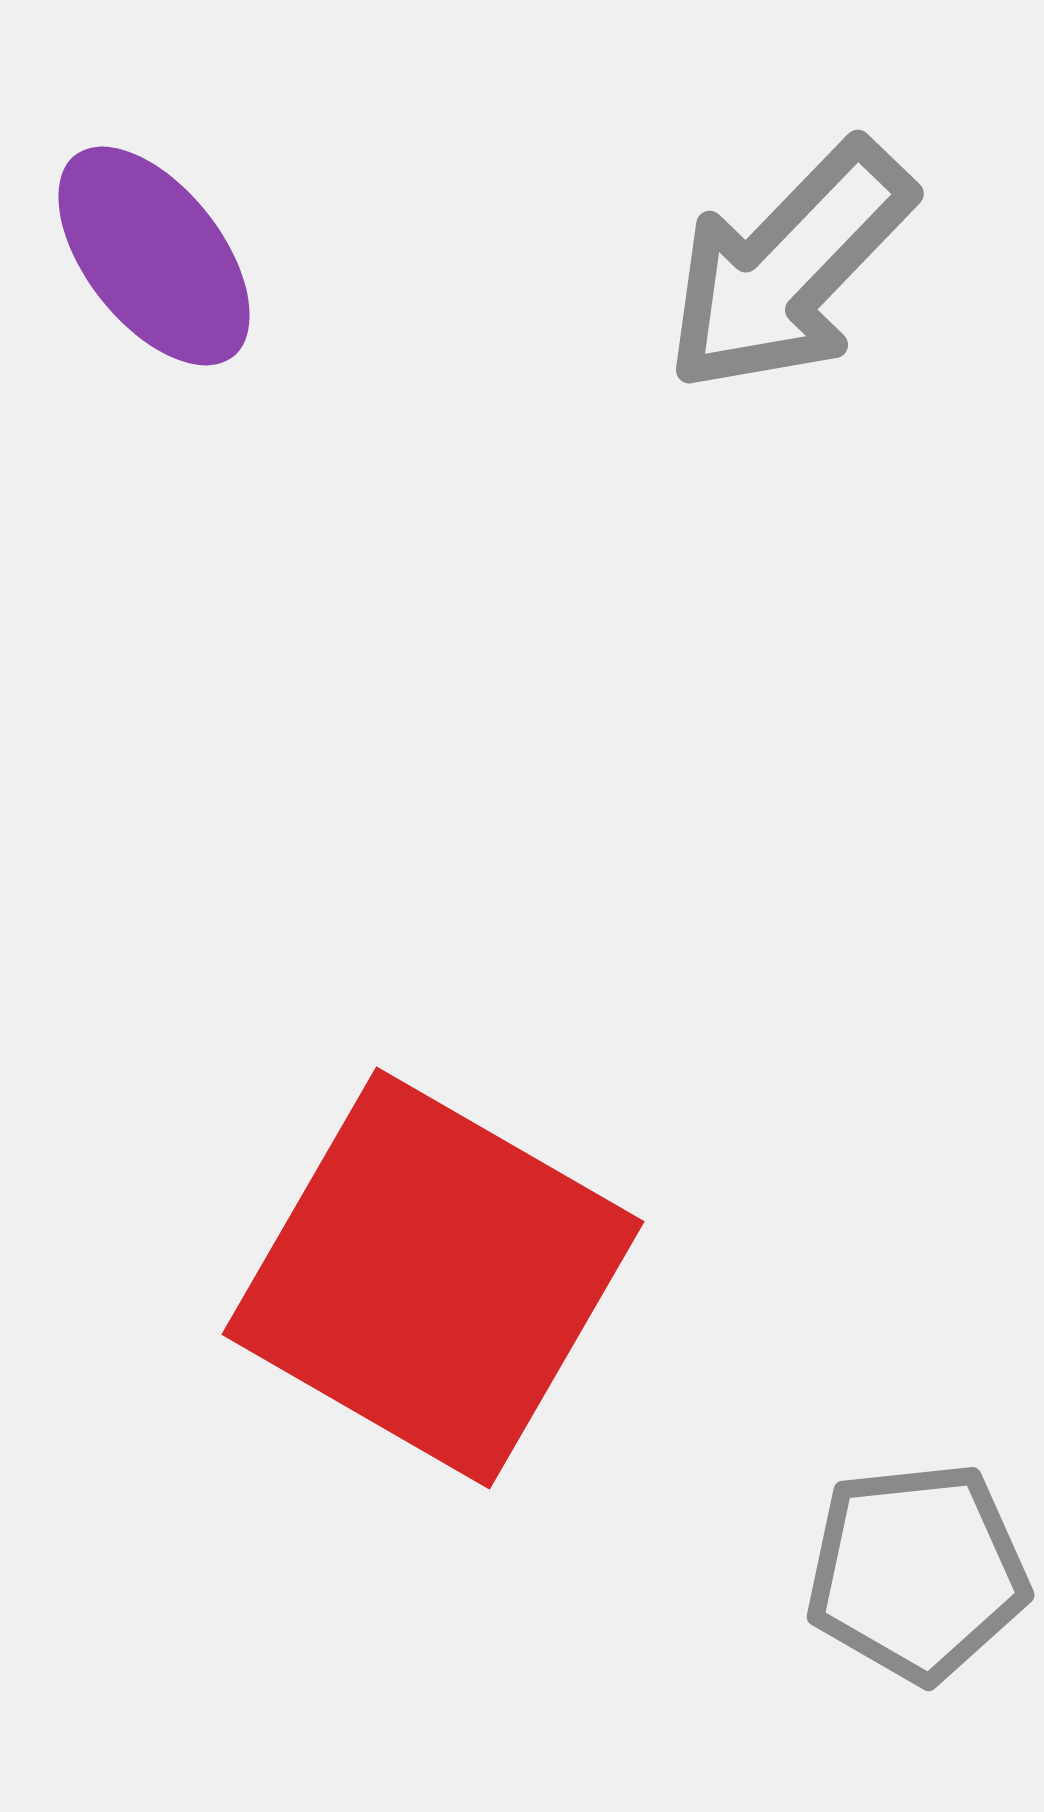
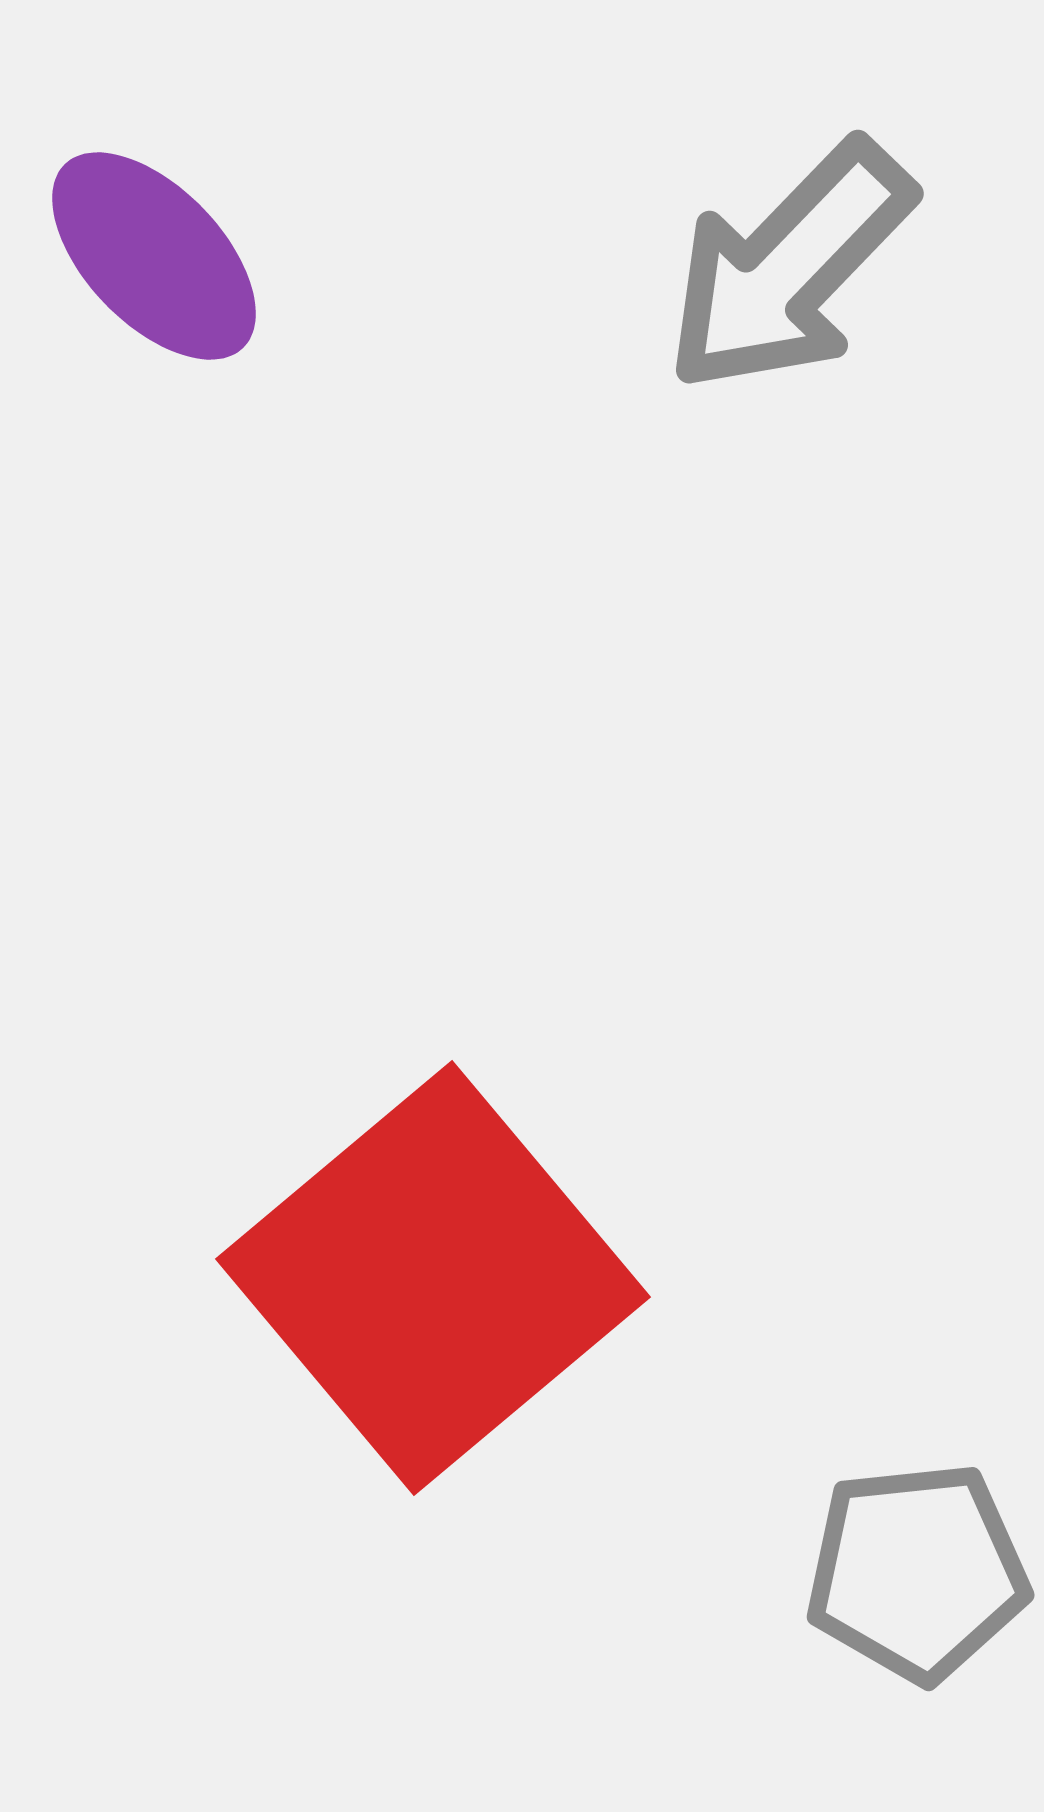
purple ellipse: rotated 6 degrees counterclockwise
red square: rotated 20 degrees clockwise
